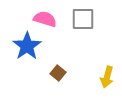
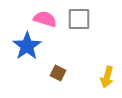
gray square: moved 4 px left
brown square: rotated 14 degrees counterclockwise
